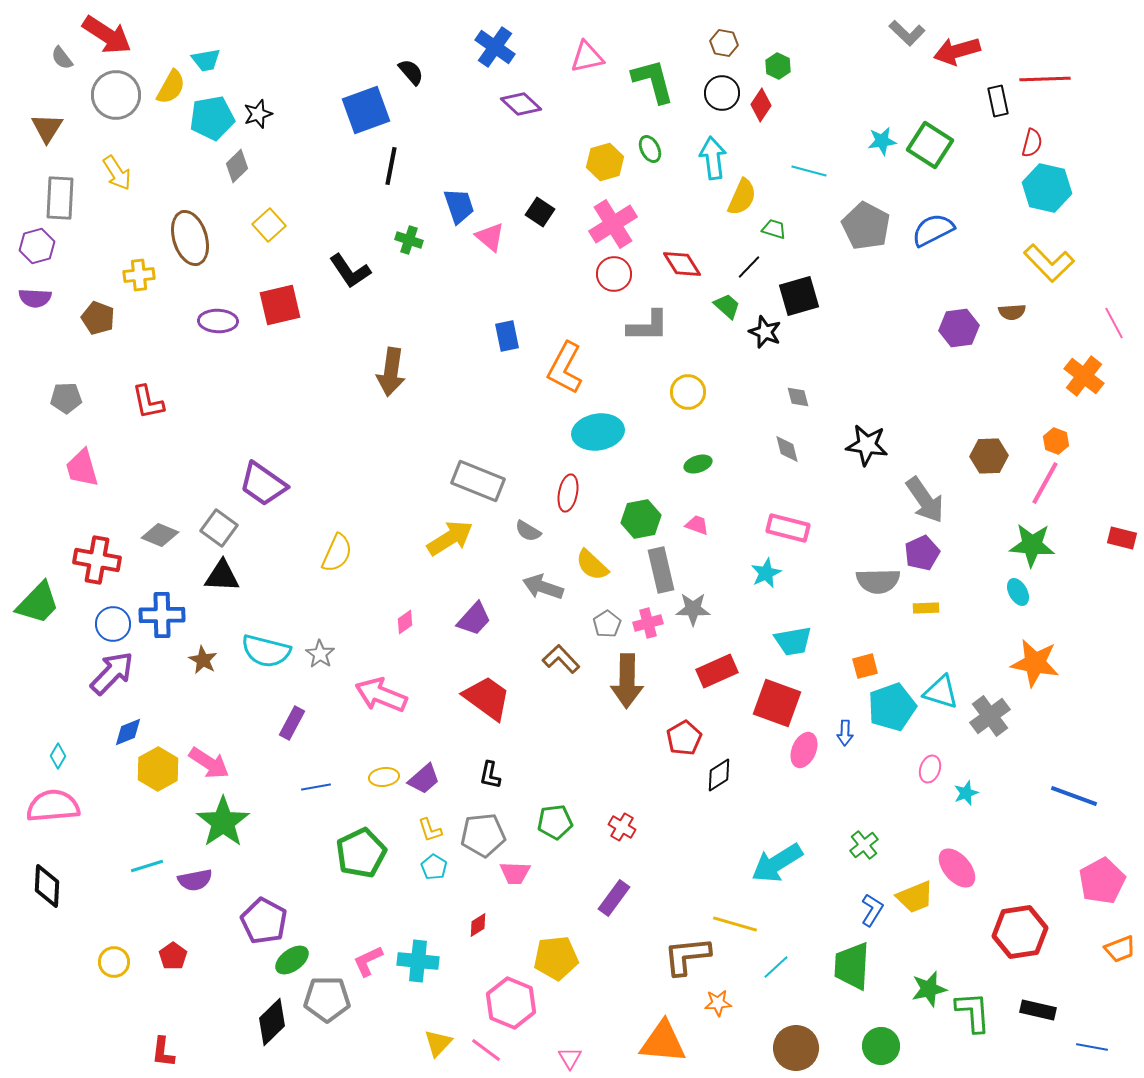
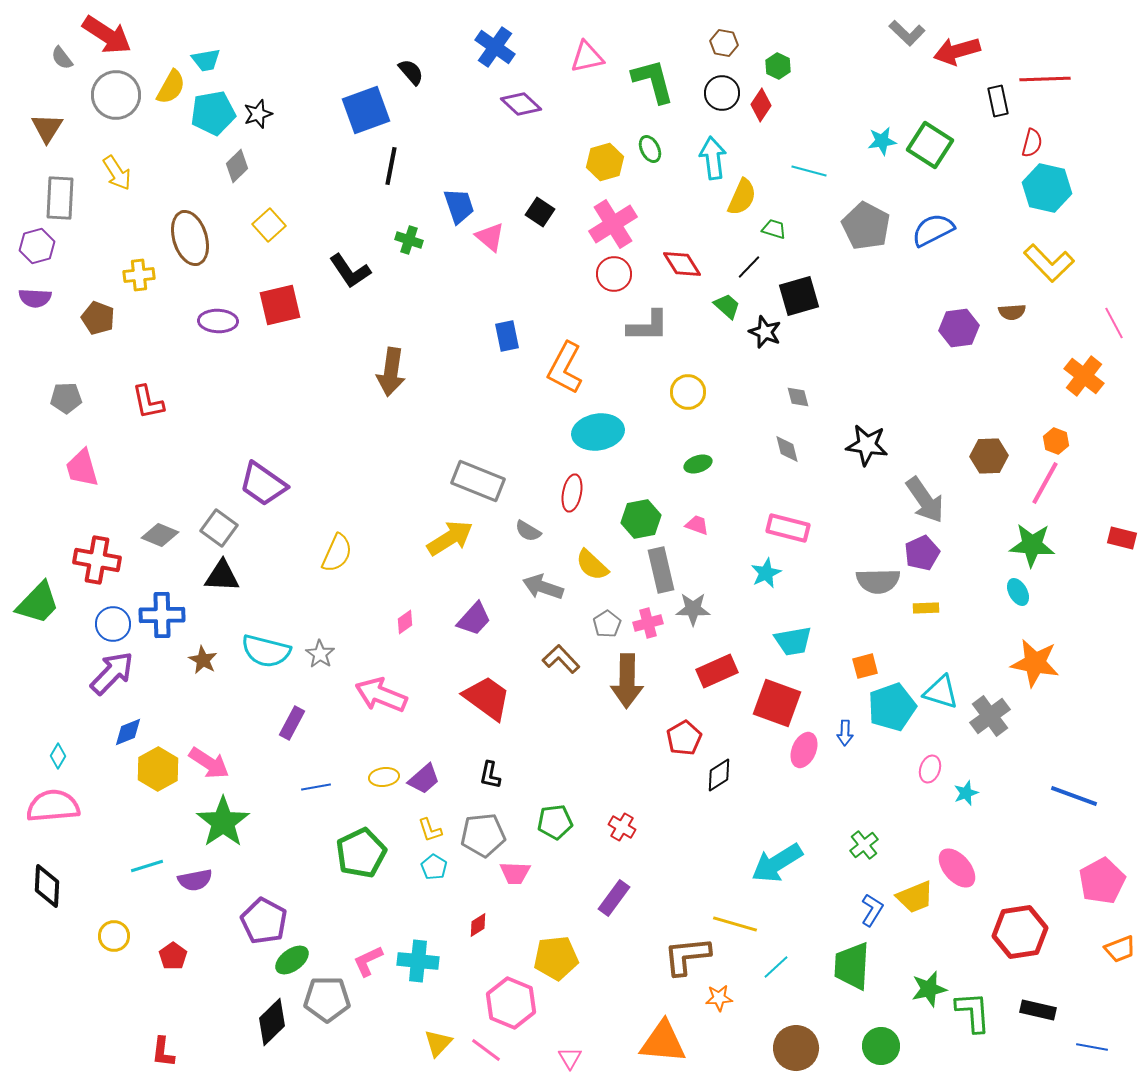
cyan pentagon at (212, 118): moved 1 px right, 5 px up
red ellipse at (568, 493): moved 4 px right
yellow circle at (114, 962): moved 26 px up
orange star at (718, 1003): moved 1 px right, 5 px up
